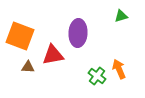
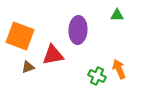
green triangle: moved 4 px left, 1 px up; rotated 16 degrees clockwise
purple ellipse: moved 3 px up
brown triangle: rotated 24 degrees counterclockwise
green cross: rotated 12 degrees counterclockwise
